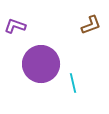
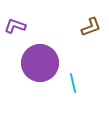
brown L-shape: moved 2 px down
purple circle: moved 1 px left, 1 px up
